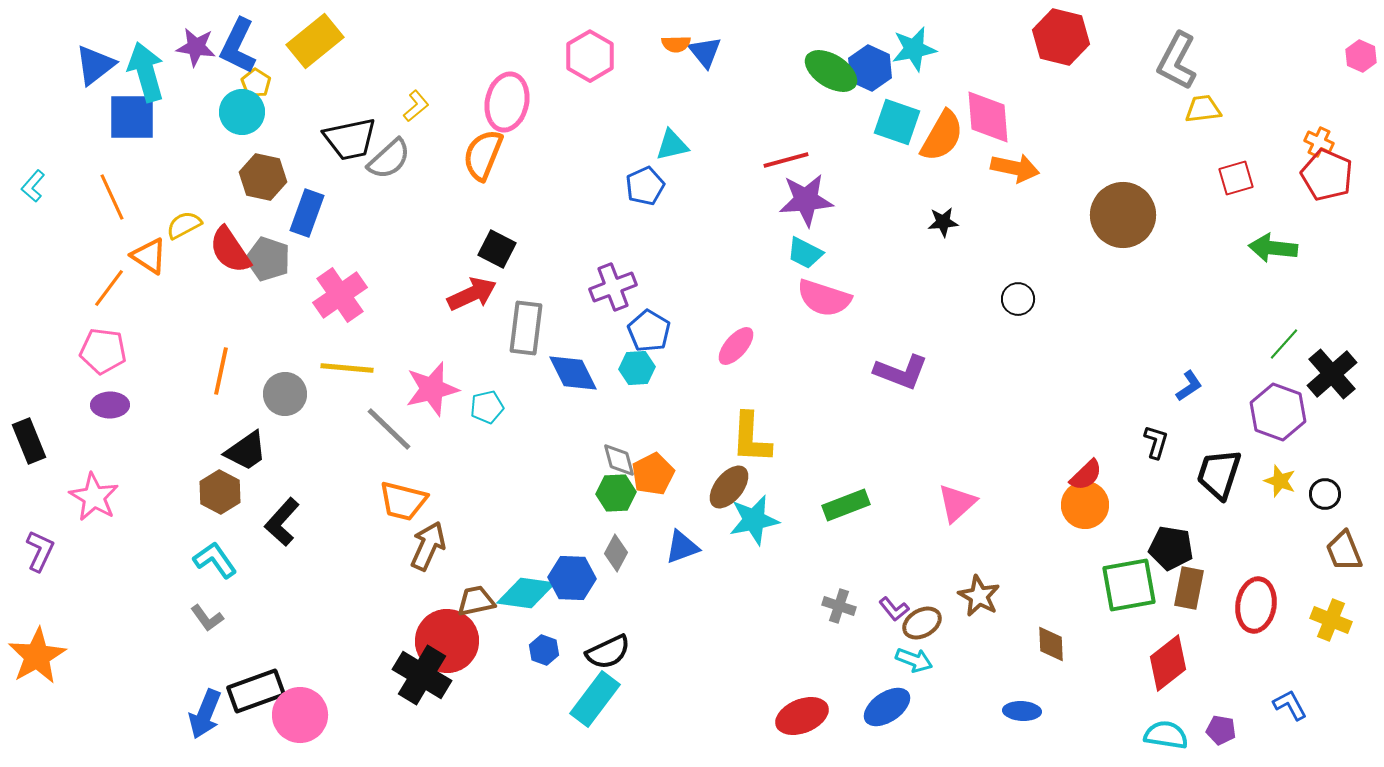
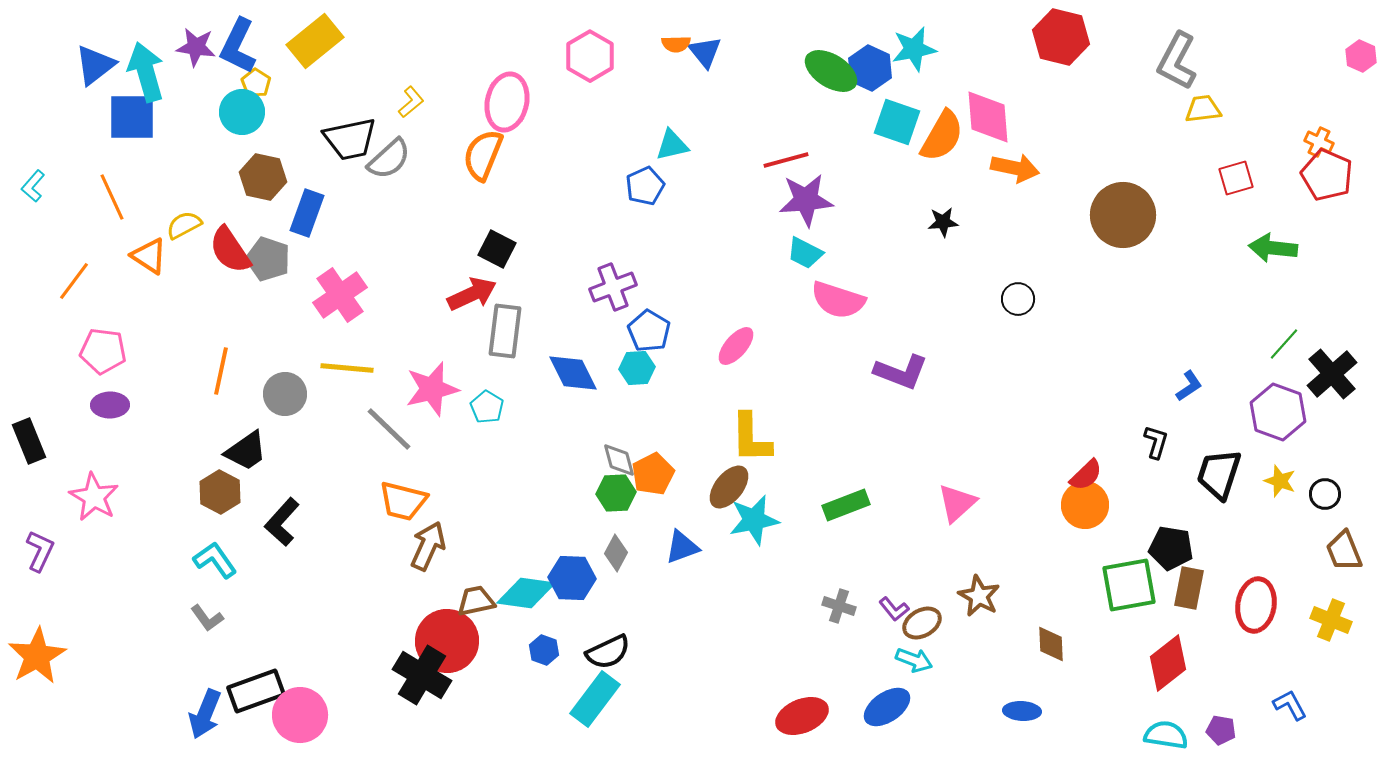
yellow L-shape at (416, 106): moved 5 px left, 4 px up
orange line at (109, 288): moved 35 px left, 7 px up
pink semicircle at (824, 298): moved 14 px right, 2 px down
gray rectangle at (526, 328): moved 21 px left, 3 px down
cyan pentagon at (487, 407): rotated 28 degrees counterclockwise
yellow L-shape at (751, 438): rotated 4 degrees counterclockwise
